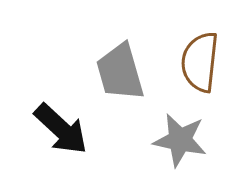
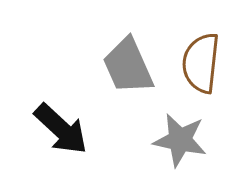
brown semicircle: moved 1 px right, 1 px down
gray trapezoid: moved 8 px right, 6 px up; rotated 8 degrees counterclockwise
